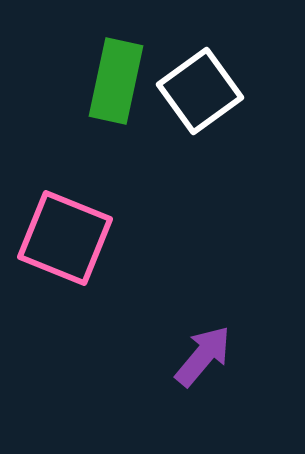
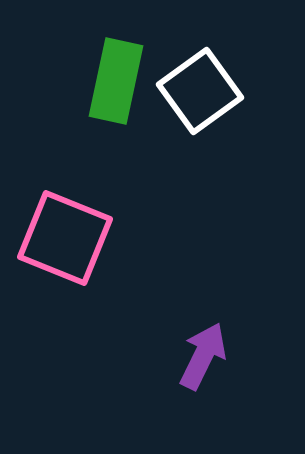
purple arrow: rotated 14 degrees counterclockwise
